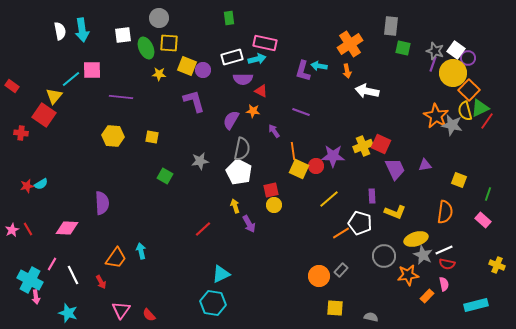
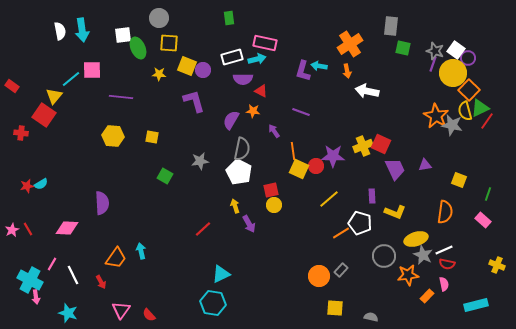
green ellipse at (146, 48): moved 8 px left
